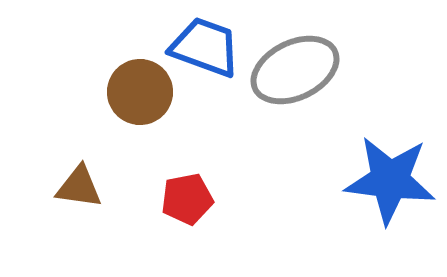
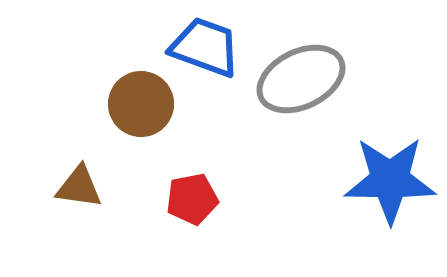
gray ellipse: moved 6 px right, 9 px down
brown circle: moved 1 px right, 12 px down
blue star: rotated 6 degrees counterclockwise
red pentagon: moved 5 px right
